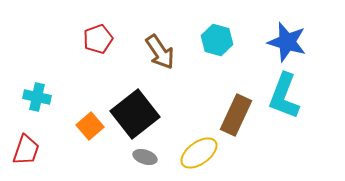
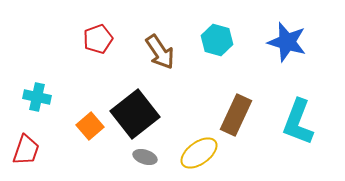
cyan L-shape: moved 14 px right, 26 px down
